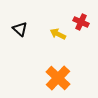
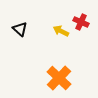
yellow arrow: moved 3 px right, 3 px up
orange cross: moved 1 px right
